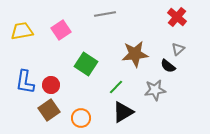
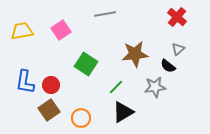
gray star: moved 3 px up
